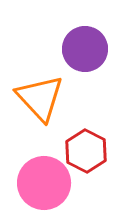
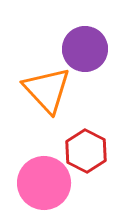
orange triangle: moved 7 px right, 8 px up
